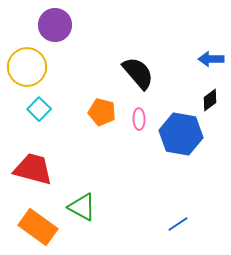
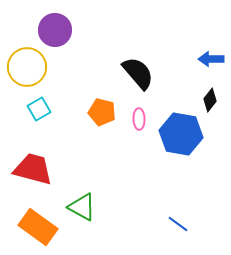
purple circle: moved 5 px down
black diamond: rotated 15 degrees counterclockwise
cyan square: rotated 15 degrees clockwise
blue line: rotated 70 degrees clockwise
